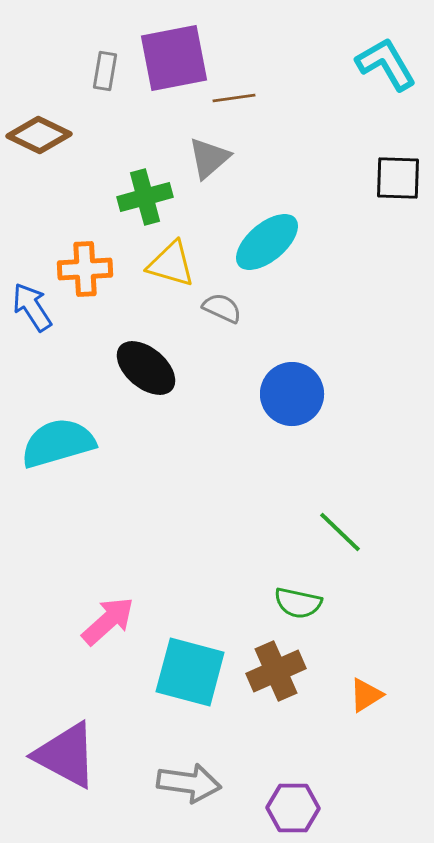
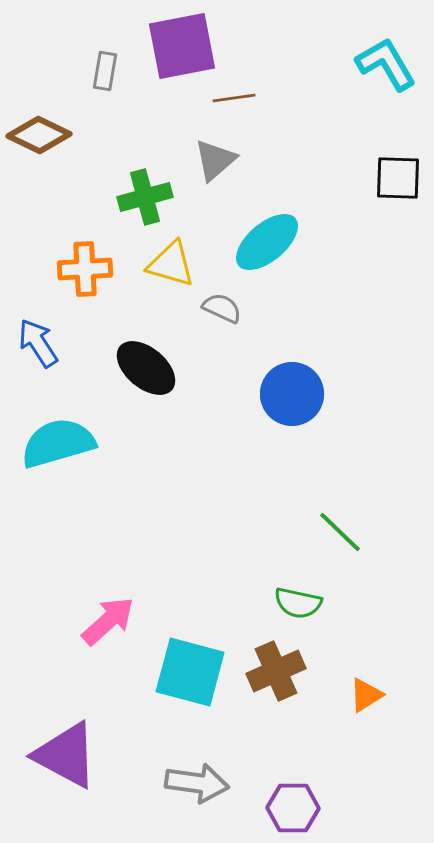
purple square: moved 8 px right, 12 px up
gray triangle: moved 6 px right, 2 px down
blue arrow: moved 6 px right, 36 px down
gray arrow: moved 8 px right
